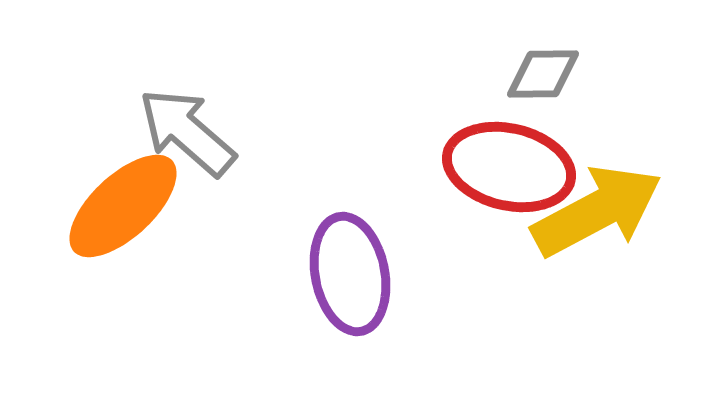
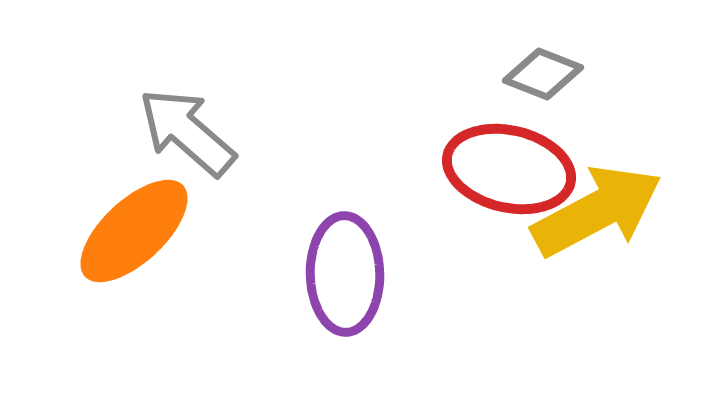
gray diamond: rotated 22 degrees clockwise
red ellipse: moved 2 px down
orange ellipse: moved 11 px right, 25 px down
purple ellipse: moved 5 px left; rotated 10 degrees clockwise
